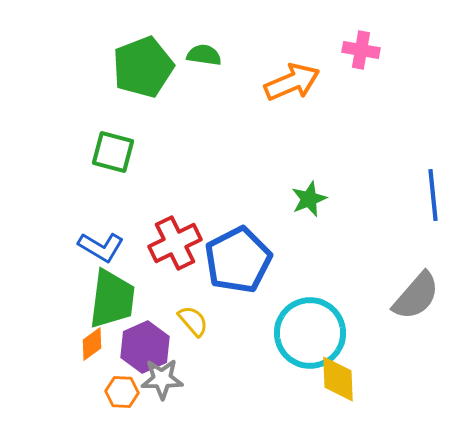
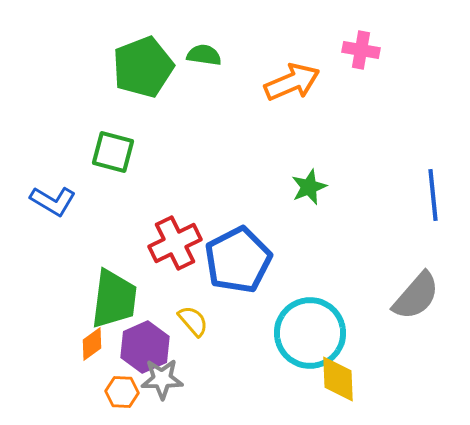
green star: moved 12 px up
blue L-shape: moved 48 px left, 46 px up
green trapezoid: moved 2 px right
